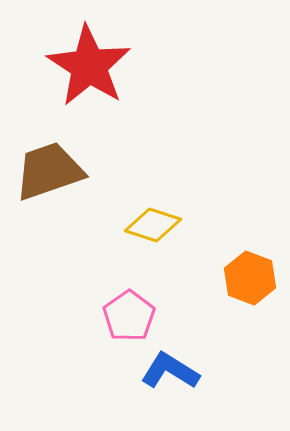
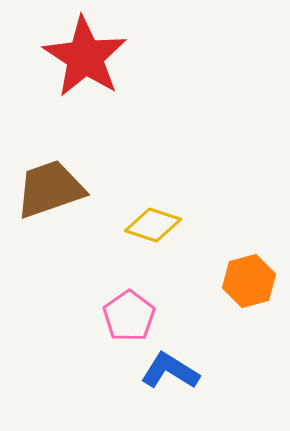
red star: moved 4 px left, 9 px up
brown trapezoid: moved 1 px right, 18 px down
orange hexagon: moved 1 px left, 3 px down; rotated 24 degrees clockwise
